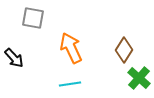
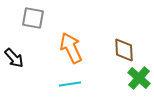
brown diamond: rotated 35 degrees counterclockwise
